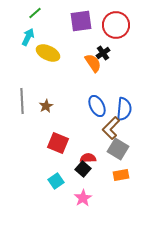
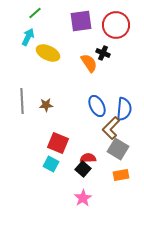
black cross: rotated 32 degrees counterclockwise
orange semicircle: moved 4 px left
brown star: moved 1 px up; rotated 24 degrees clockwise
cyan square: moved 5 px left, 17 px up; rotated 28 degrees counterclockwise
